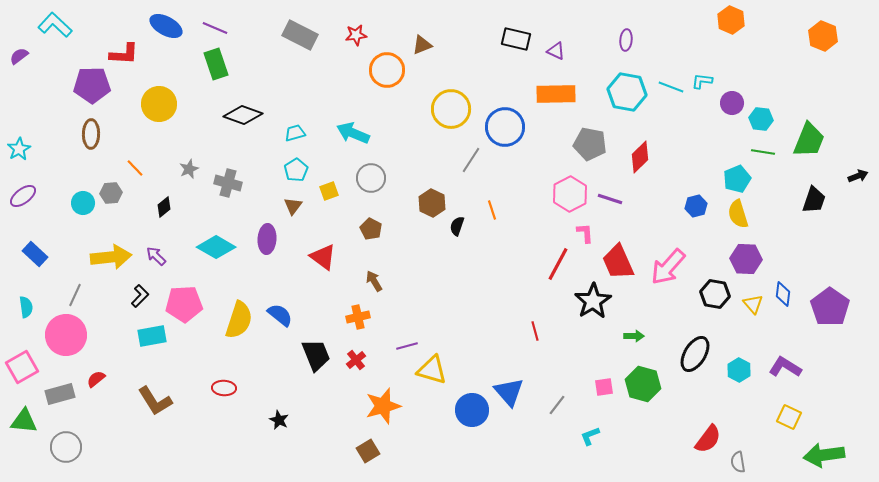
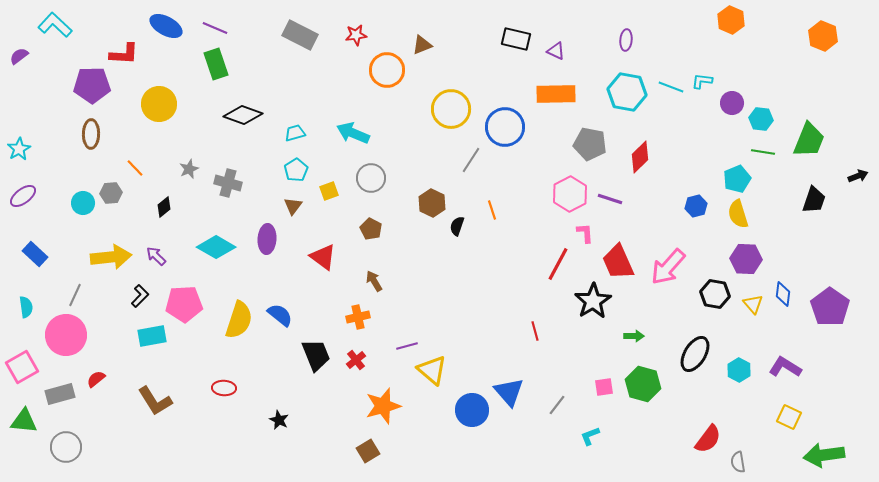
yellow triangle at (432, 370): rotated 24 degrees clockwise
